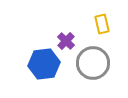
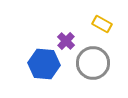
yellow rectangle: rotated 48 degrees counterclockwise
blue hexagon: rotated 12 degrees clockwise
